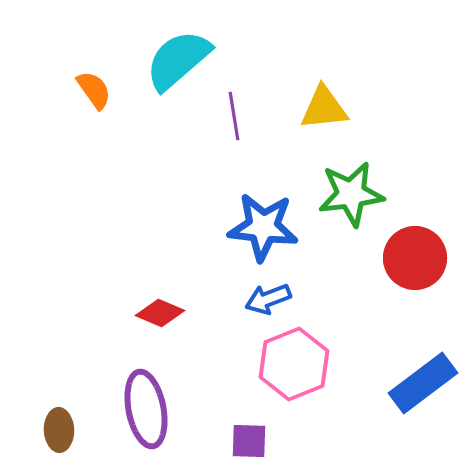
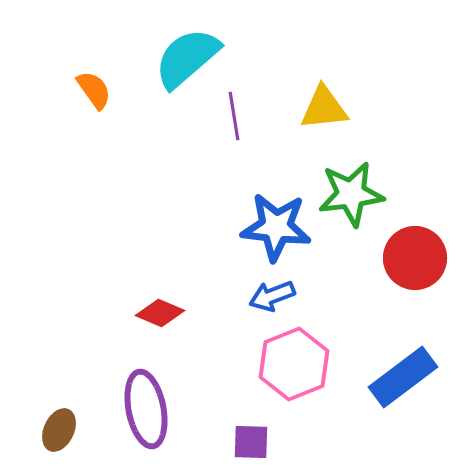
cyan semicircle: moved 9 px right, 2 px up
blue star: moved 13 px right
blue arrow: moved 4 px right, 3 px up
blue rectangle: moved 20 px left, 6 px up
brown ellipse: rotated 27 degrees clockwise
purple square: moved 2 px right, 1 px down
